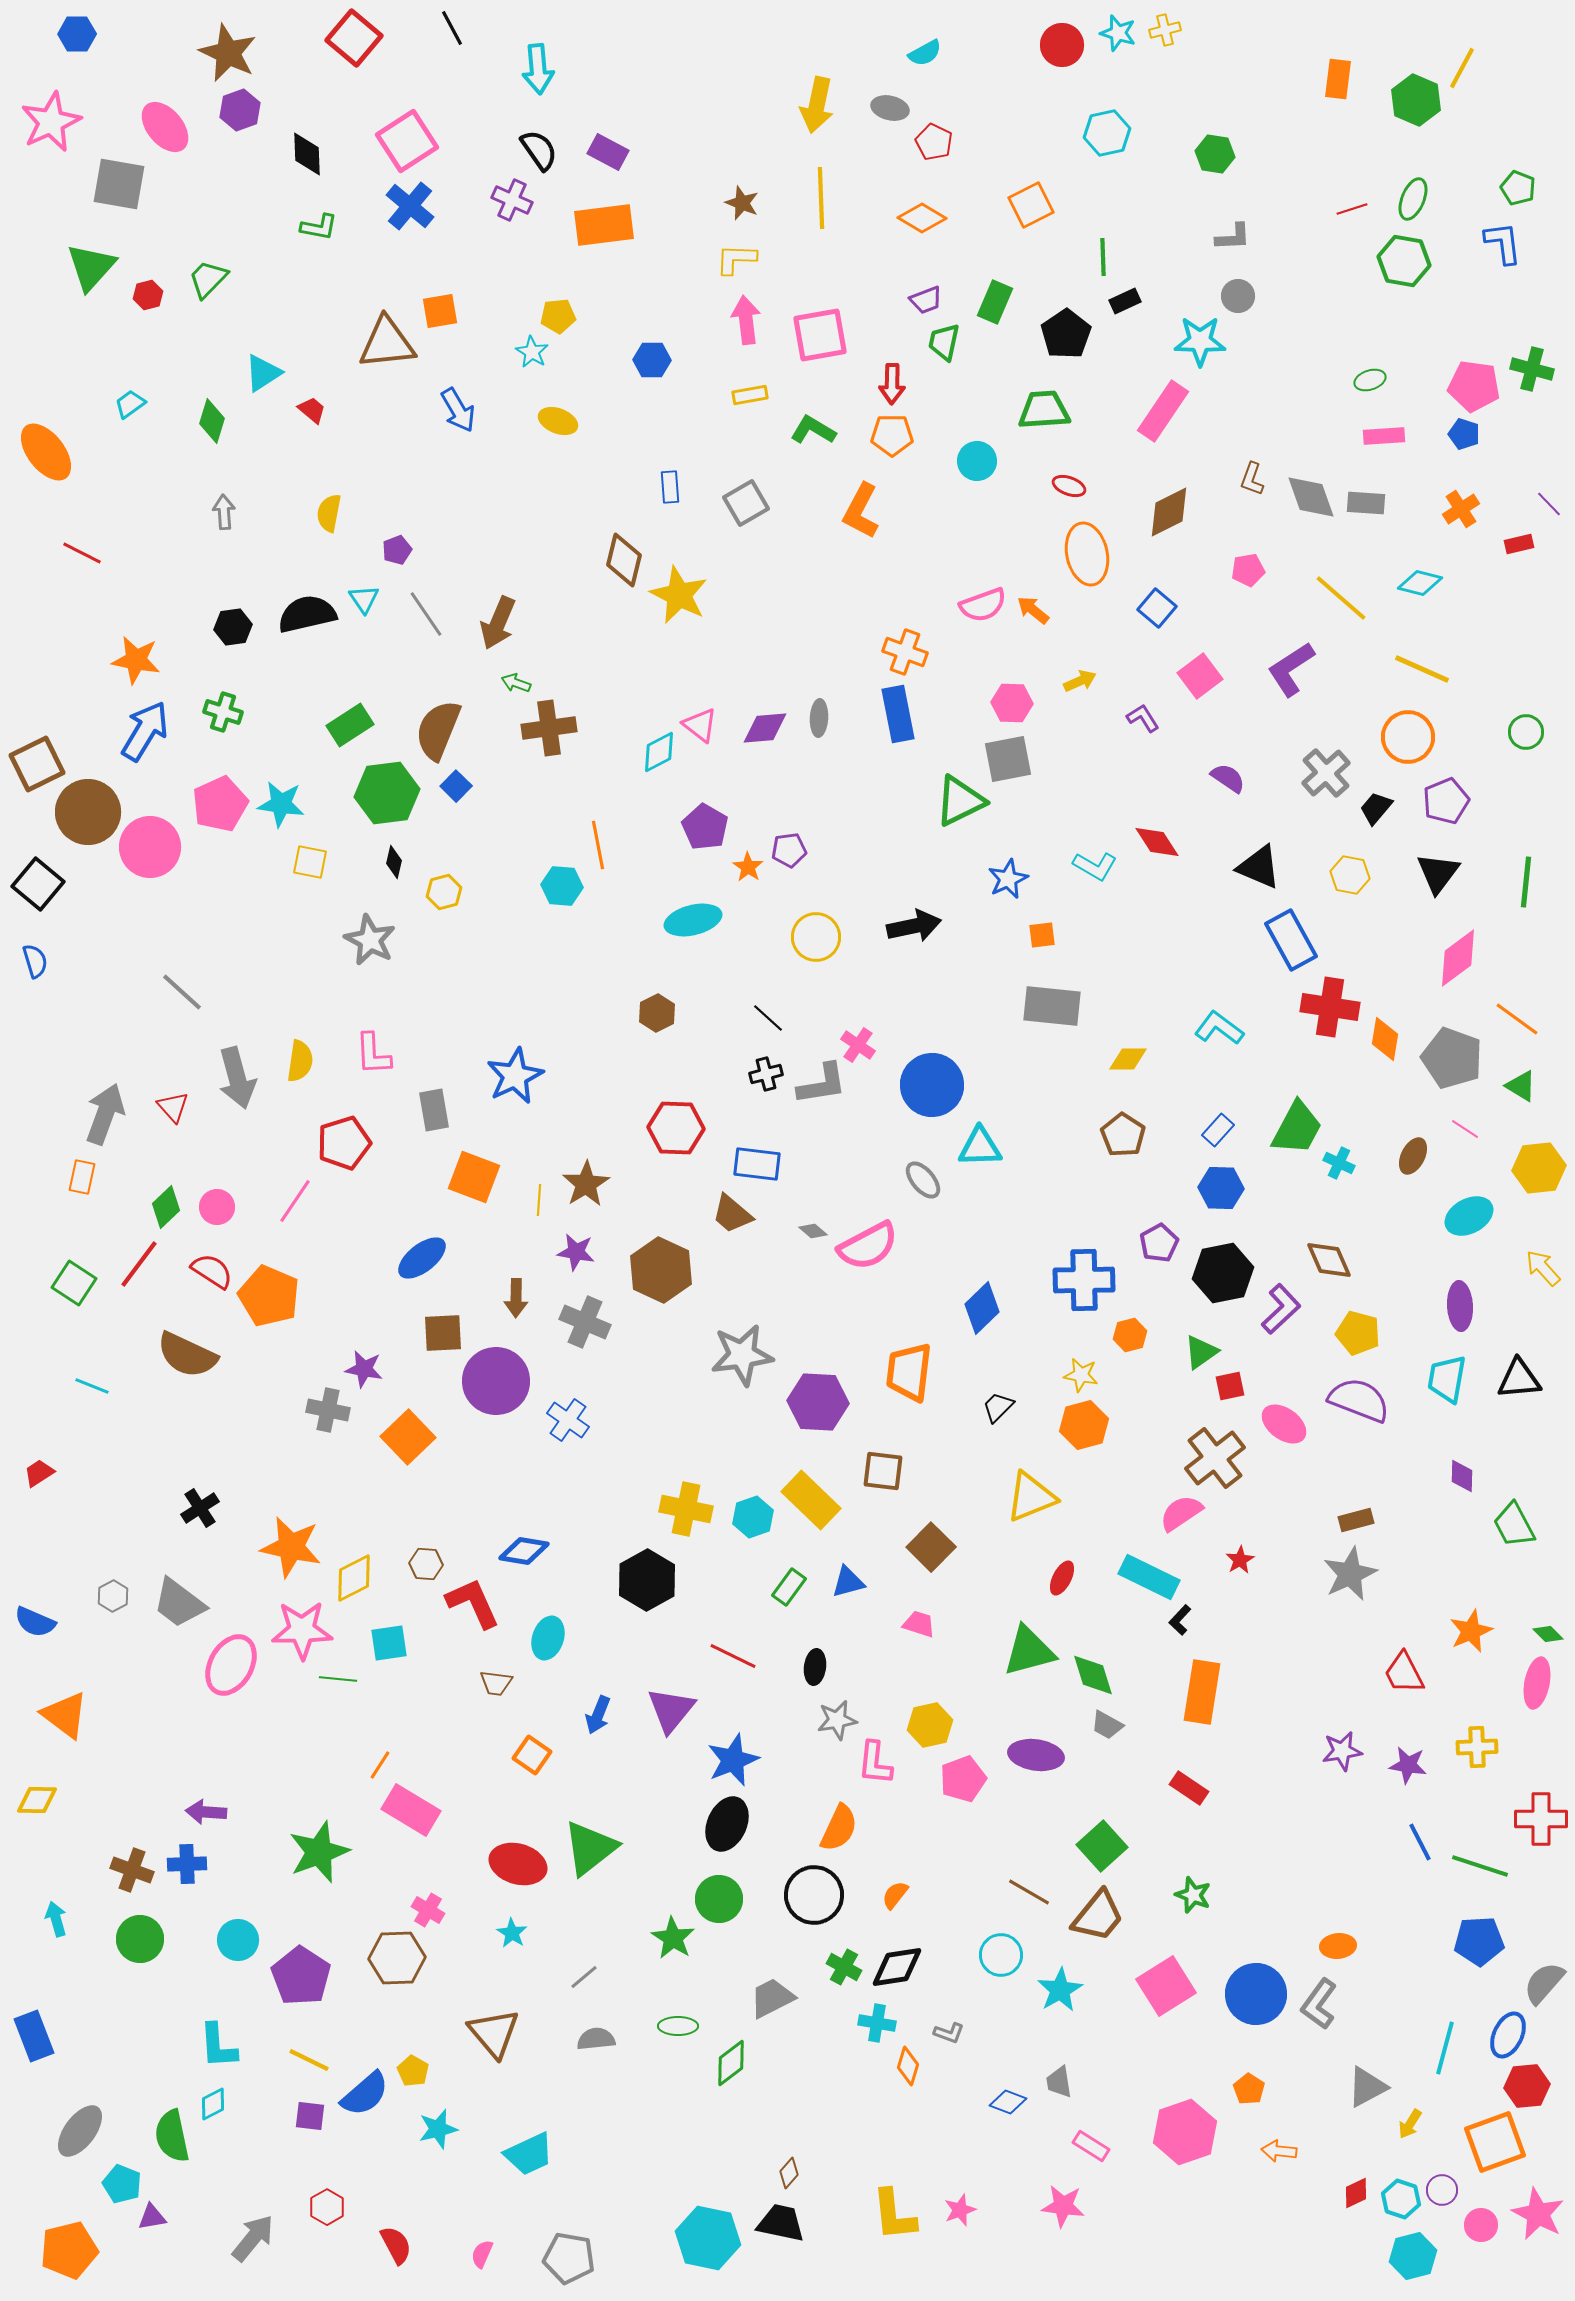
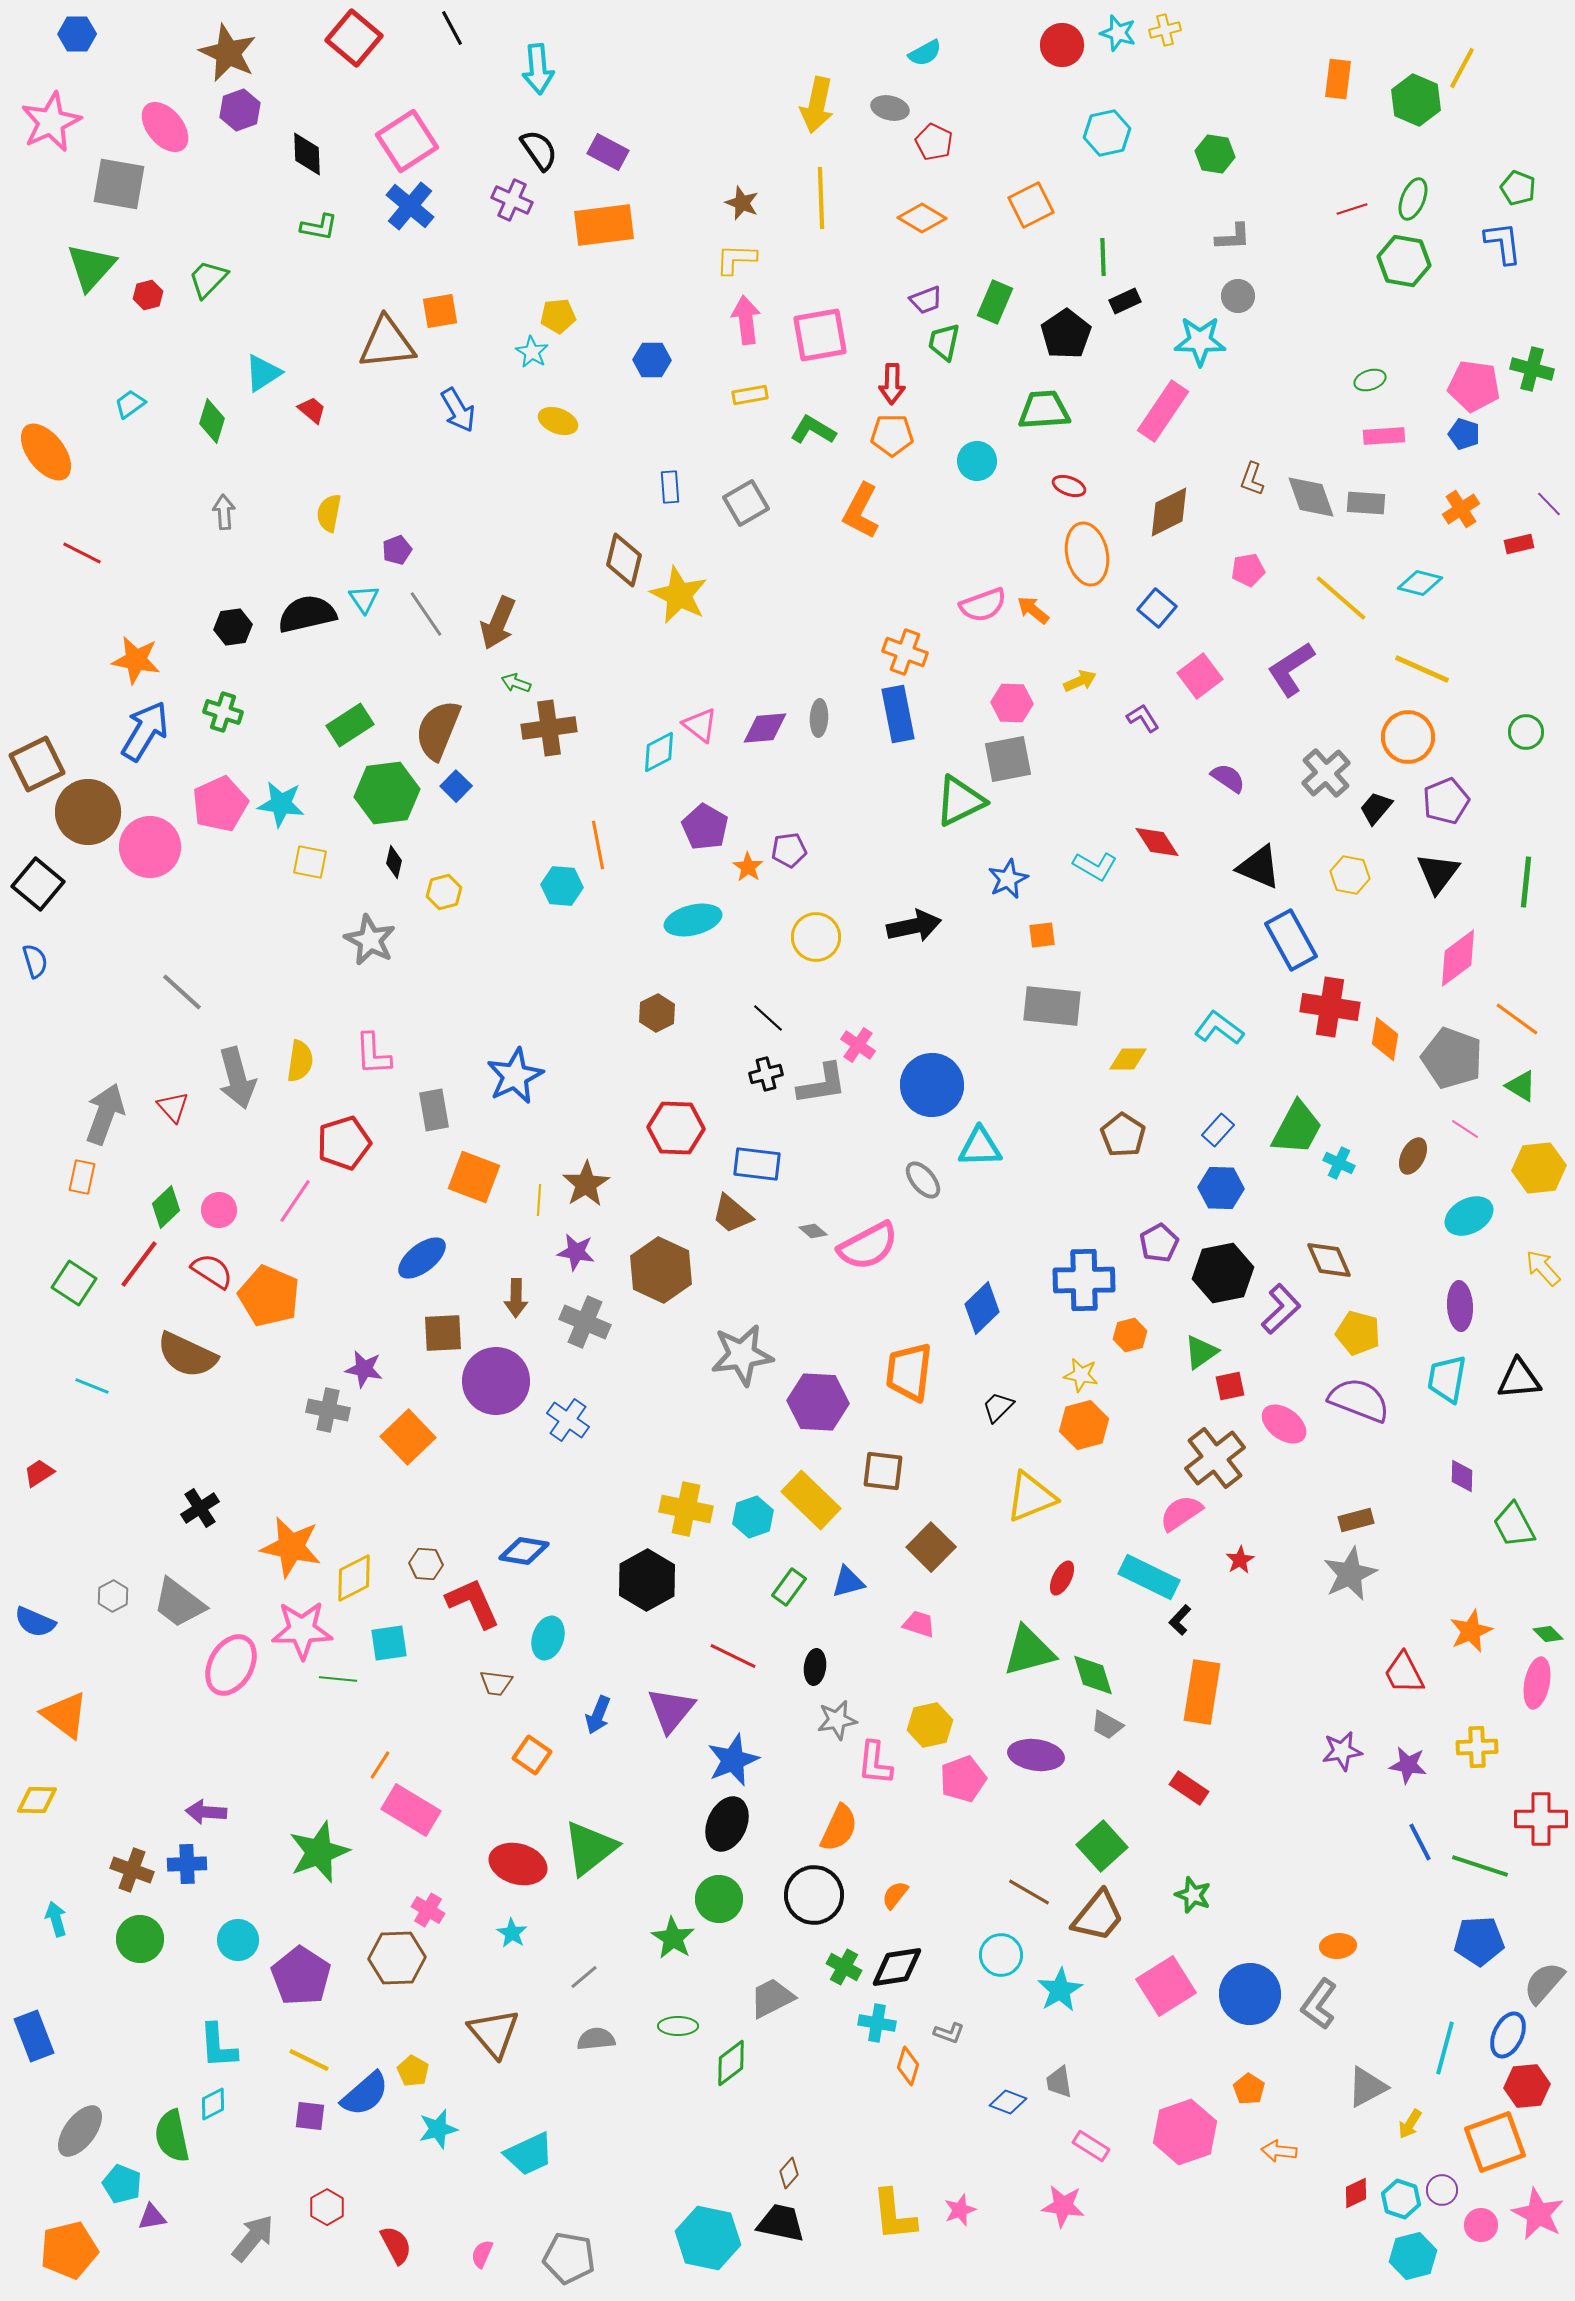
pink circle at (217, 1207): moved 2 px right, 3 px down
blue circle at (1256, 1994): moved 6 px left
